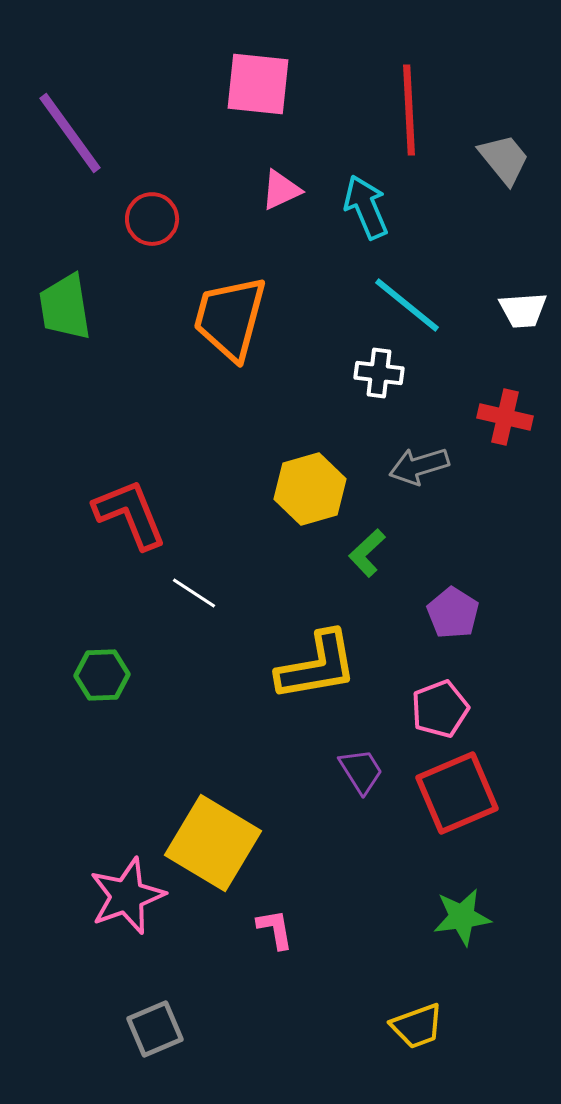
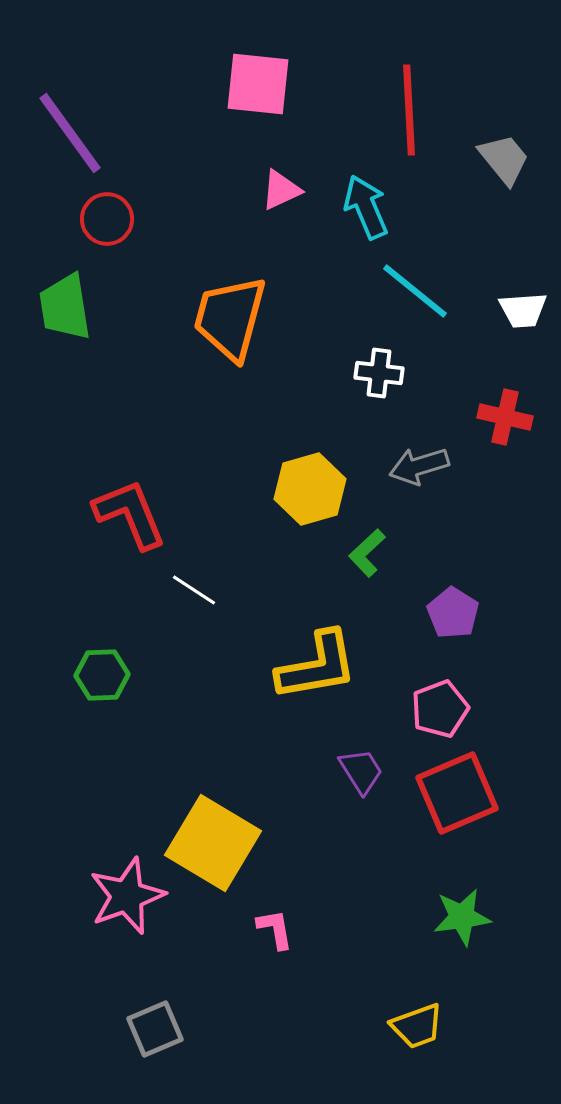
red circle: moved 45 px left
cyan line: moved 8 px right, 14 px up
white line: moved 3 px up
